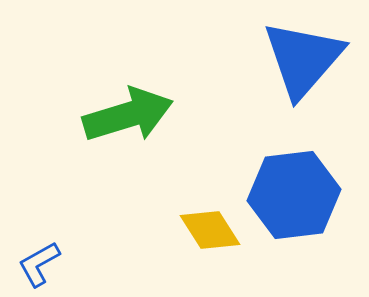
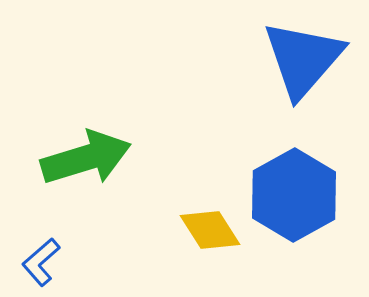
green arrow: moved 42 px left, 43 px down
blue hexagon: rotated 22 degrees counterclockwise
blue L-shape: moved 2 px right, 2 px up; rotated 12 degrees counterclockwise
